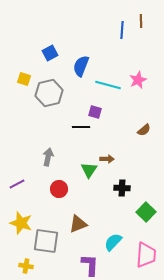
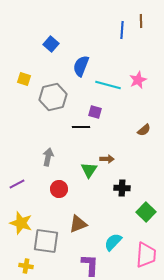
blue square: moved 1 px right, 9 px up; rotated 21 degrees counterclockwise
gray hexagon: moved 4 px right, 4 px down
